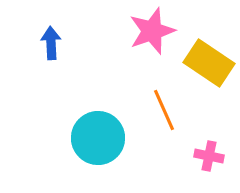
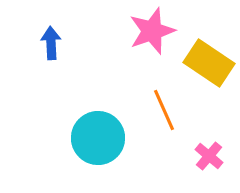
pink cross: rotated 28 degrees clockwise
